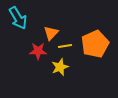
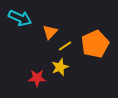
cyan arrow: moved 2 px right; rotated 35 degrees counterclockwise
orange triangle: moved 1 px left, 1 px up
yellow line: rotated 24 degrees counterclockwise
red star: moved 1 px left, 27 px down
